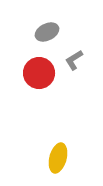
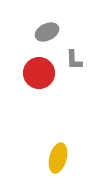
gray L-shape: rotated 60 degrees counterclockwise
